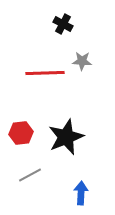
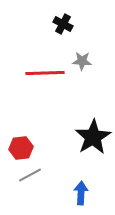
red hexagon: moved 15 px down
black star: moved 27 px right; rotated 9 degrees counterclockwise
